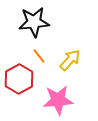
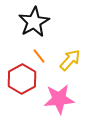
black star: rotated 24 degrees counterclockwise
red hexagon: moved 3 px right
pink star: moved 1 px right, 1 px up
